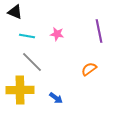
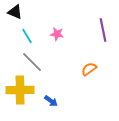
purple line: moved 4 px right, 1 px up
cyan line: rotated 49 degrees clockwise
blue arrow: moved 5 px left, 3 px down
